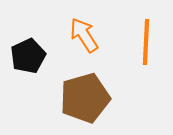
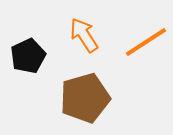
orange line: rotated 54 degrees clockwise
